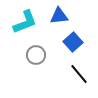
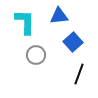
cyan L-shape: rotated 68 degrees counterclockwise
black line: rotated 60 degrees clockwise
